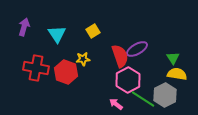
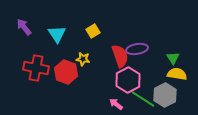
purple arrow: rotated 54 degrees counterclockwise
purple ellipse: rotated 20 degrees clockwise
yellow star: rotated 16 degrees clockwise
